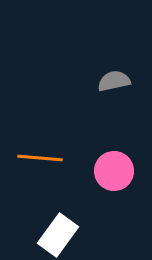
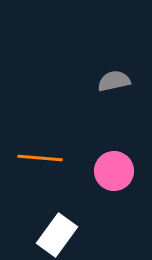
white rectangle: moved 1 px left
